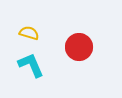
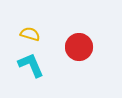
yellow semicircle: moved 1 px right, 1 px down
